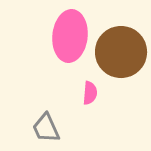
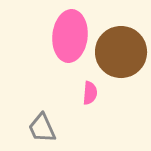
gray trapezoid: moved 4 px left
